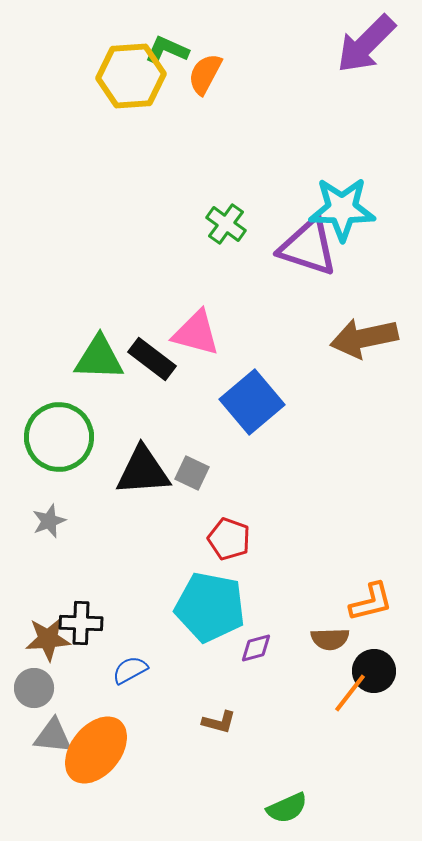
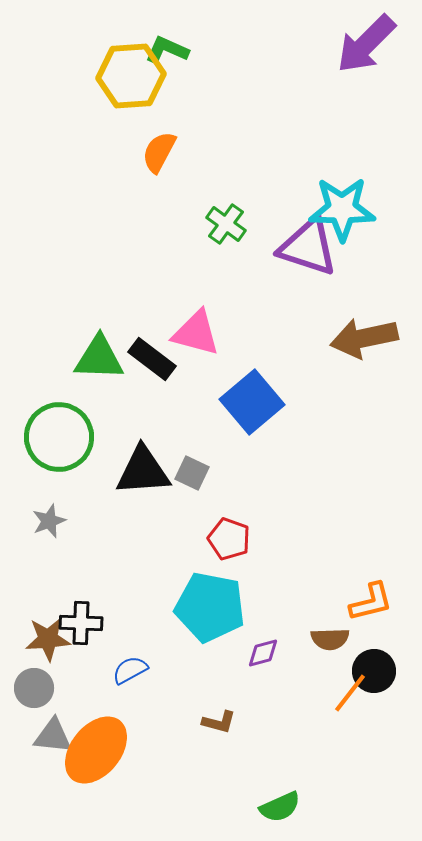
orange semicircle: moved 46 px left, 78 px down
purple diamond: moved 7 px right, 5 px down
green semicircle: moved 7 px left, 1 px up
